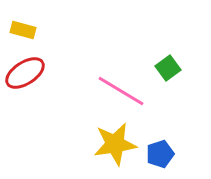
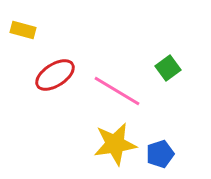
red ellipse: moved 30 px right, 2 px down
pink line: moved 4 px left
